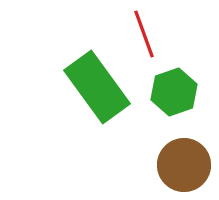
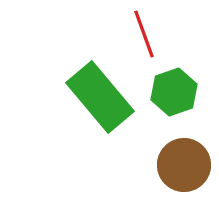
green rectangle: moved 3 px right, 10 px down; rotated 4 degrees counterclockwise
